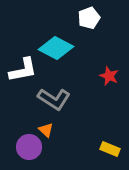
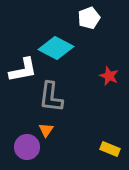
gray L-shape: moved 3 px left, 2 px up; rotated 64 degrees clockwise
orange triangle: rotated 21 degrees clockwise
purple circle: moved 2 px left
